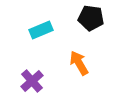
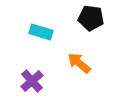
cyan rectangle: moved 2 px down; rotated 40 degrees clockwise
orange arrow: rotated 20 degrees counterclockwise
